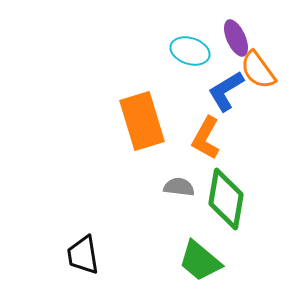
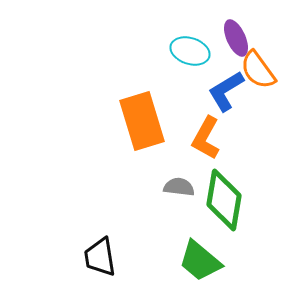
green diamond: moved 2 px left, 1 px down
black trapezoid: moved 17 px right, 2 px down
